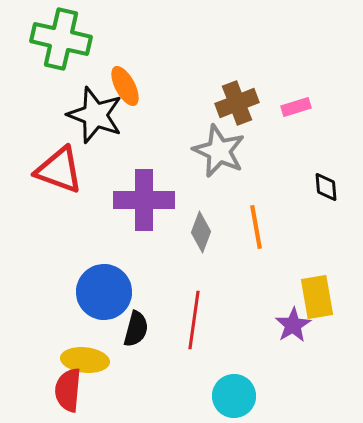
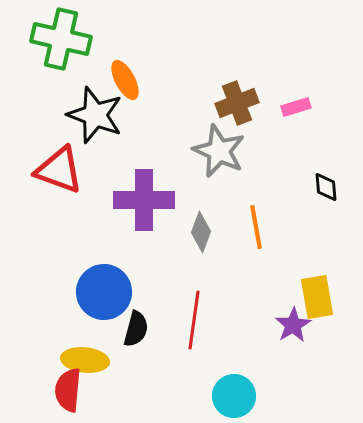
orange ellipse: moved 6 px up
